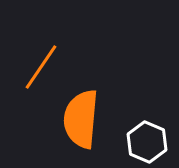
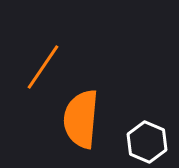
orange line: moved 2 px right
